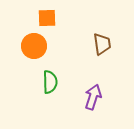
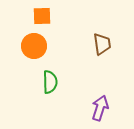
orange square: moved 5 px left, 2 px up
purple arrow: moved 7 px right, 11 px down
